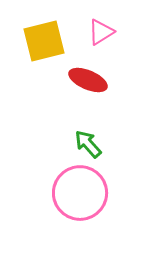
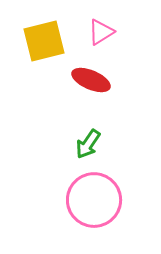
red ellipse: moved 3 px right
green arrow: rotated 104 degrees counterclockwise
pink circle: moved 14 px right, 7 px down
